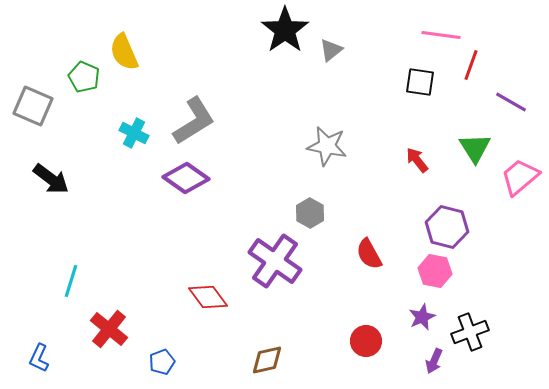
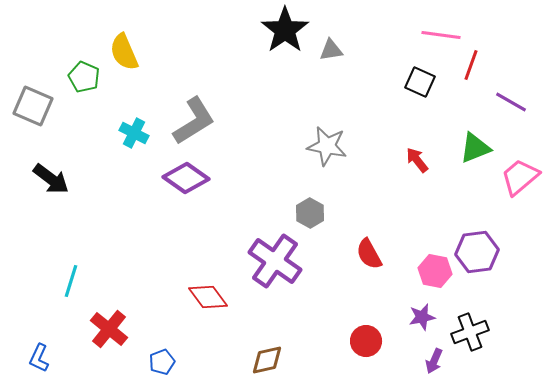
gray triangle: rotated 30 degrees clockwise
black square: rotated 16 degrees clockwise
green triangle: rotated 40 degrees clockwise
purple hexagon: moved 30 px right, 25 px down; rotated 21 degrees counterclockwise
purple star: rotated 12 degrees clockwise
